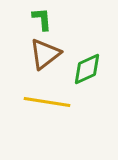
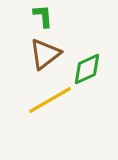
green L-shape: moved 1 px right, 3 px up
yellow line: moved 3 px right, 2 px up; rotated 39 degrees counterclockwise
